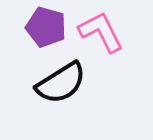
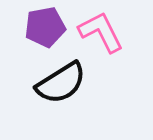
purple pentagon: moved 1 px left; rotated 27 degrees counterclockwise
